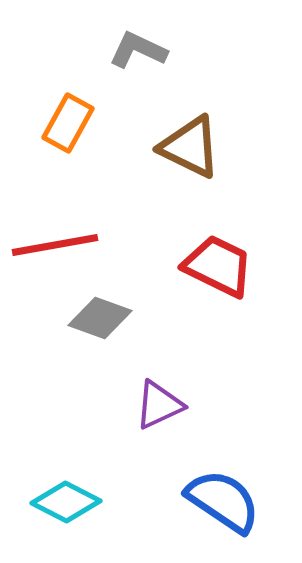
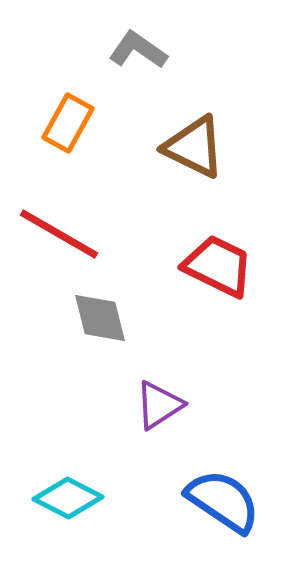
gray L-shape: rotated 10 degrees clockwise
brown triangle: moved 4 px right
red line: moved 4 px right, 11 px up; rotated 40 degrees clockwise
gray diamond: rotated 56 degrees clockwise
purple triangle: rotated 8 degrees counterclockwise
cyan diamond: moved 2 px right, 4 px up
